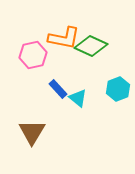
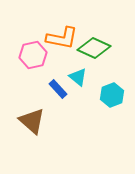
orange L-shape: moved 2 px left
green diamond: moved 3 px right, 2 px down
cyan hexagon: moved 6 px left, 6 px down
cyan triangle: moved 21 px up
brown triangle: moved 11 px up; rotated 20 degrees counterclockwise
